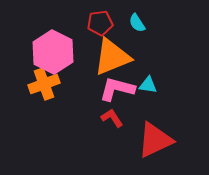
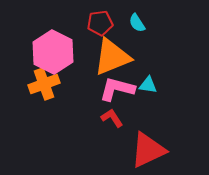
red triangle: moved 7 px left, 10 px down
